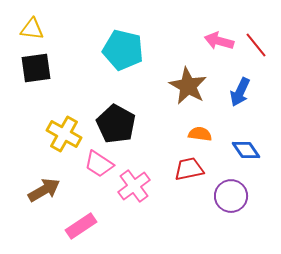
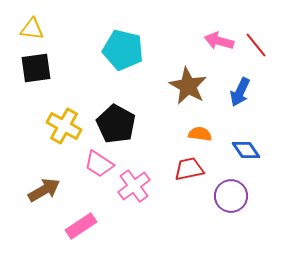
yellow cross: moved 8 px up
